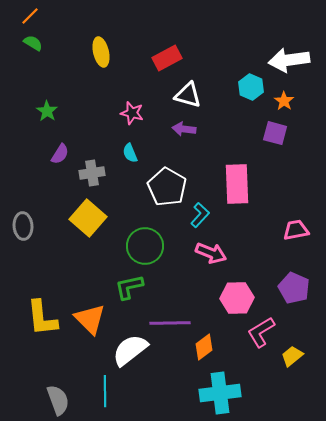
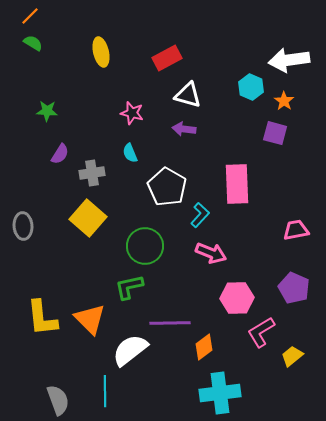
green star: rotated 30 degrees counterclockwise
